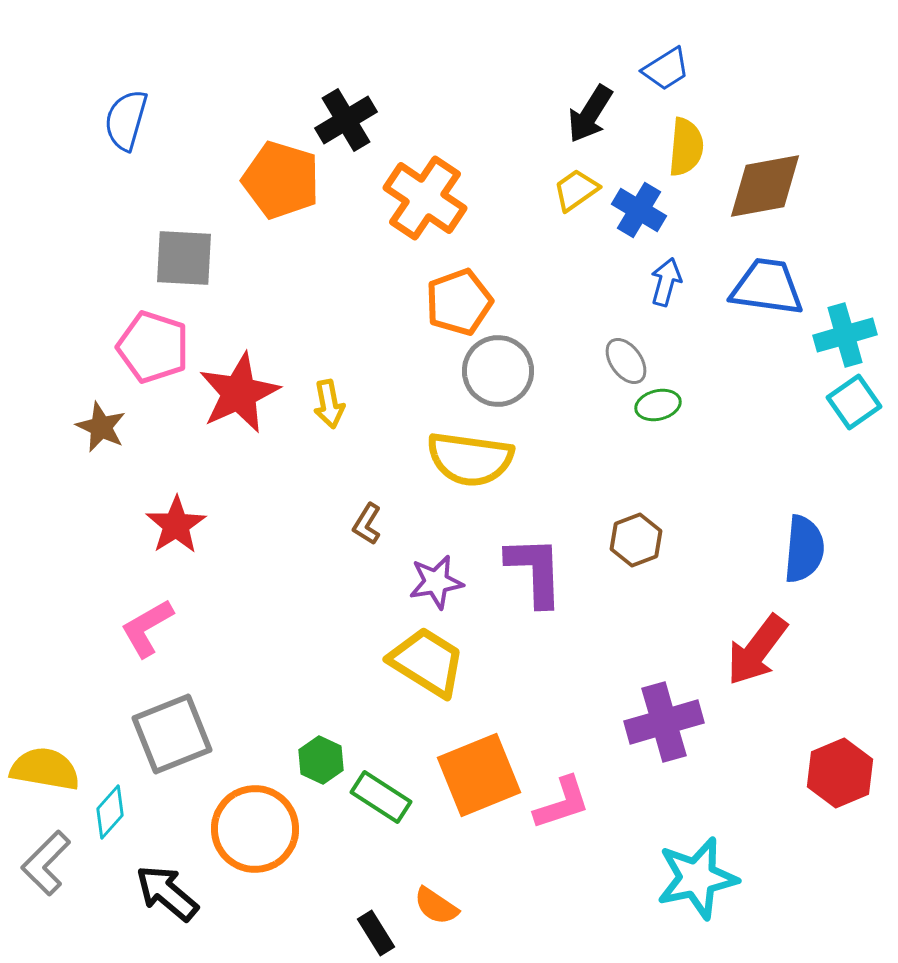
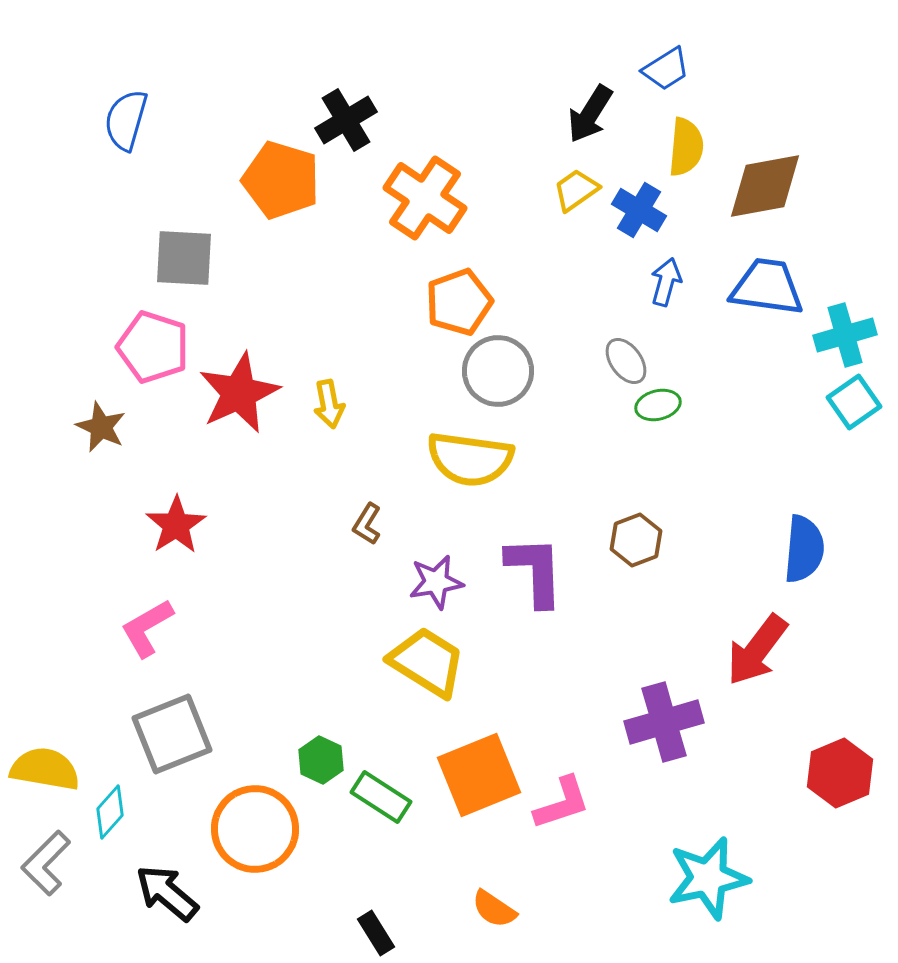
cyan star at (697, 878): moved 11 px right
orange semicircle at (436, 906): moved 58 px right, 3 px down
